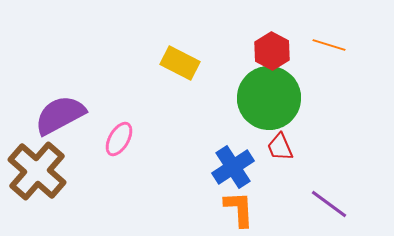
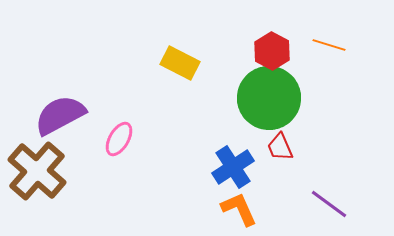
orange L-shape: rotated 21 degrees counterclockwise
